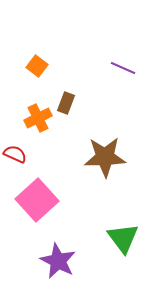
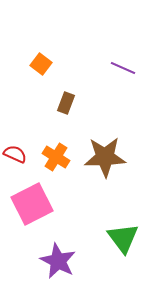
orange square: moved 4 px right, 2 px up
orange cross: moved 18 px right, 39 px down; rotated 32 degrees counterclockwise
pink square: moved 5 px left, 4 px down; rotated 15 degrees clockwise
